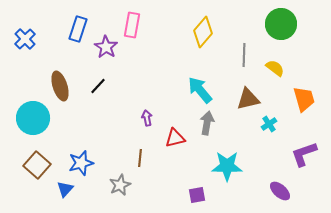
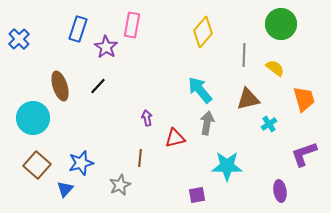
blue cross: moved 6 px left
purple ellipse: rotated 40 degrees clockwise
